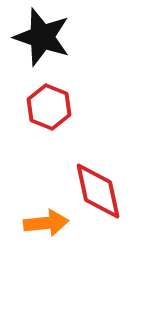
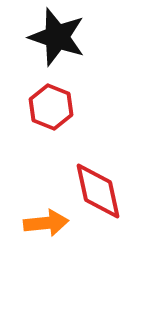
black star: moved 15 px right
red hexagon: moved 2 px right
